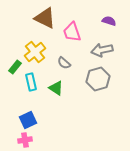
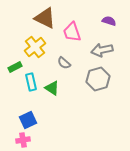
yellow cross: moved 5 px up
green rectangle: rotated 24 degrees clockwise
green triangle: moved 4 px left
pink cross: moved 2 px left
